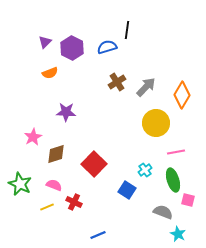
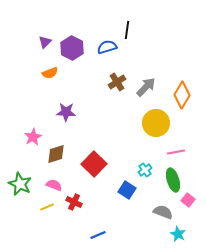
pink square: rotated 24 degrees clockwise
